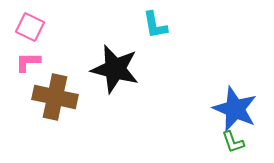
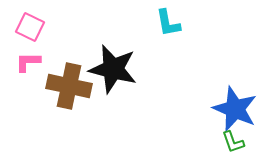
cyan L-shape: moved 13 px right, 2 px up
black star: moved 2 px left
brown cross: moved 14 px right, 11 px up
